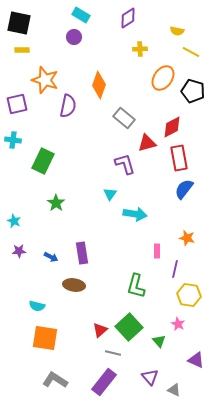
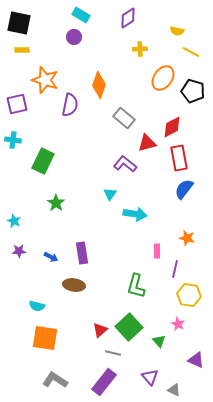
purple semicircle at (68, 106): moved 2 px right, 1 px up
purple L-shape at (125, 164): rotated 35 degrees counterclockwise
